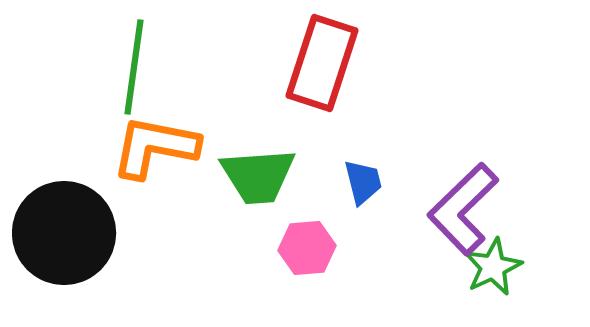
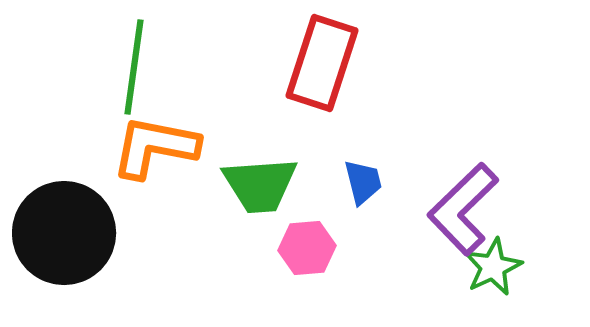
green trapezoid: moved 2 px right, 9 px down
